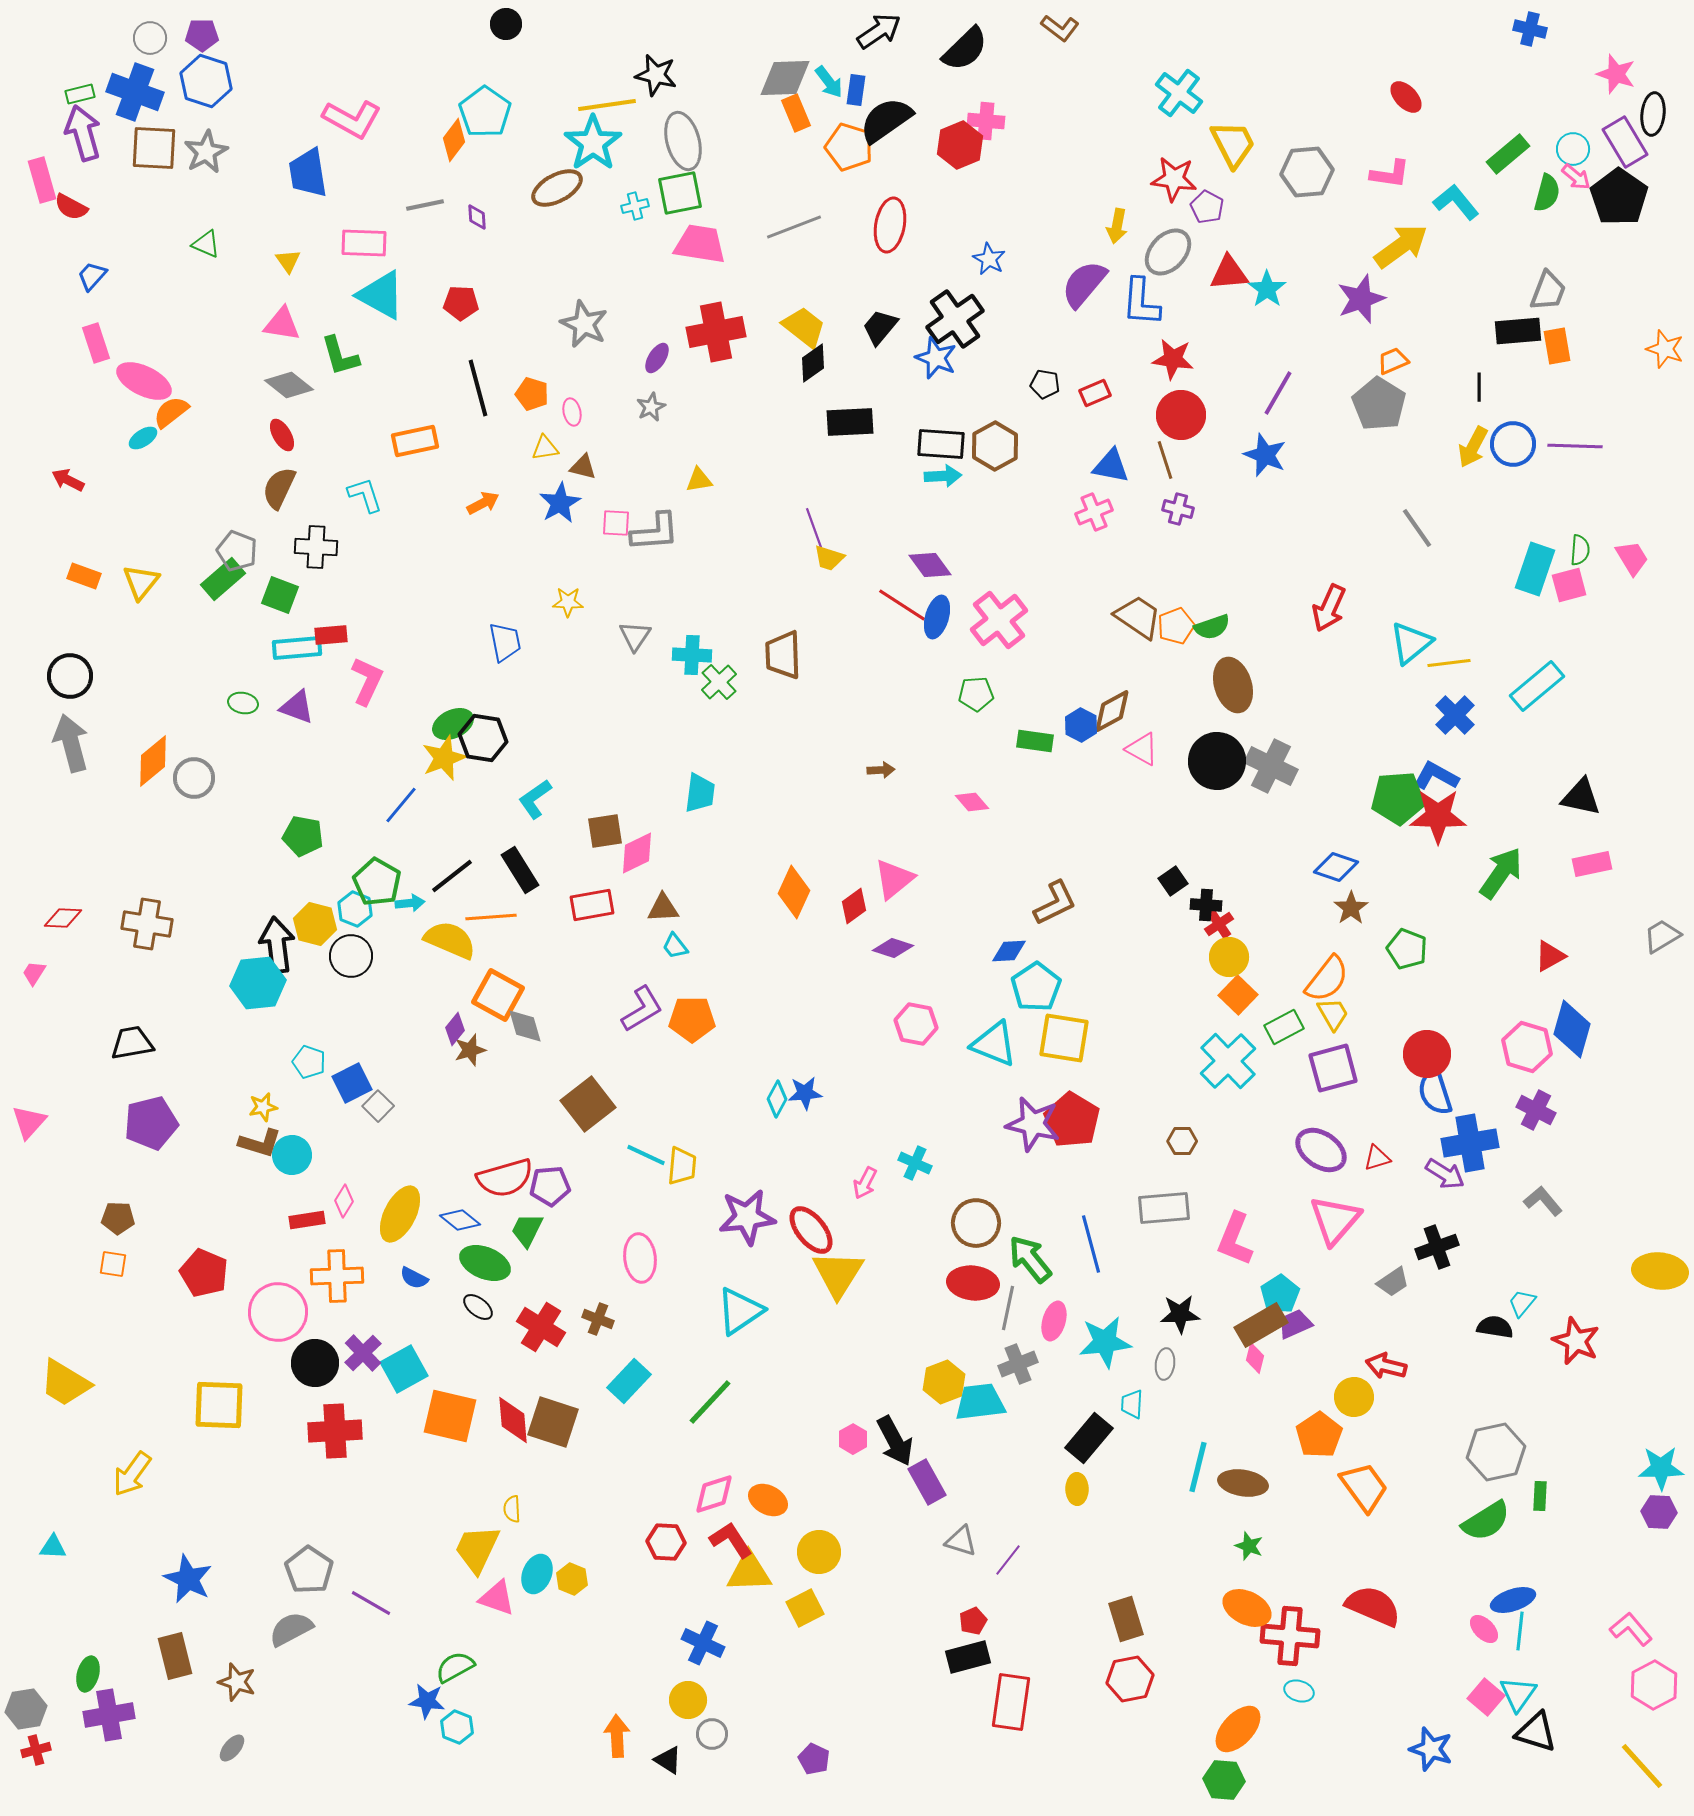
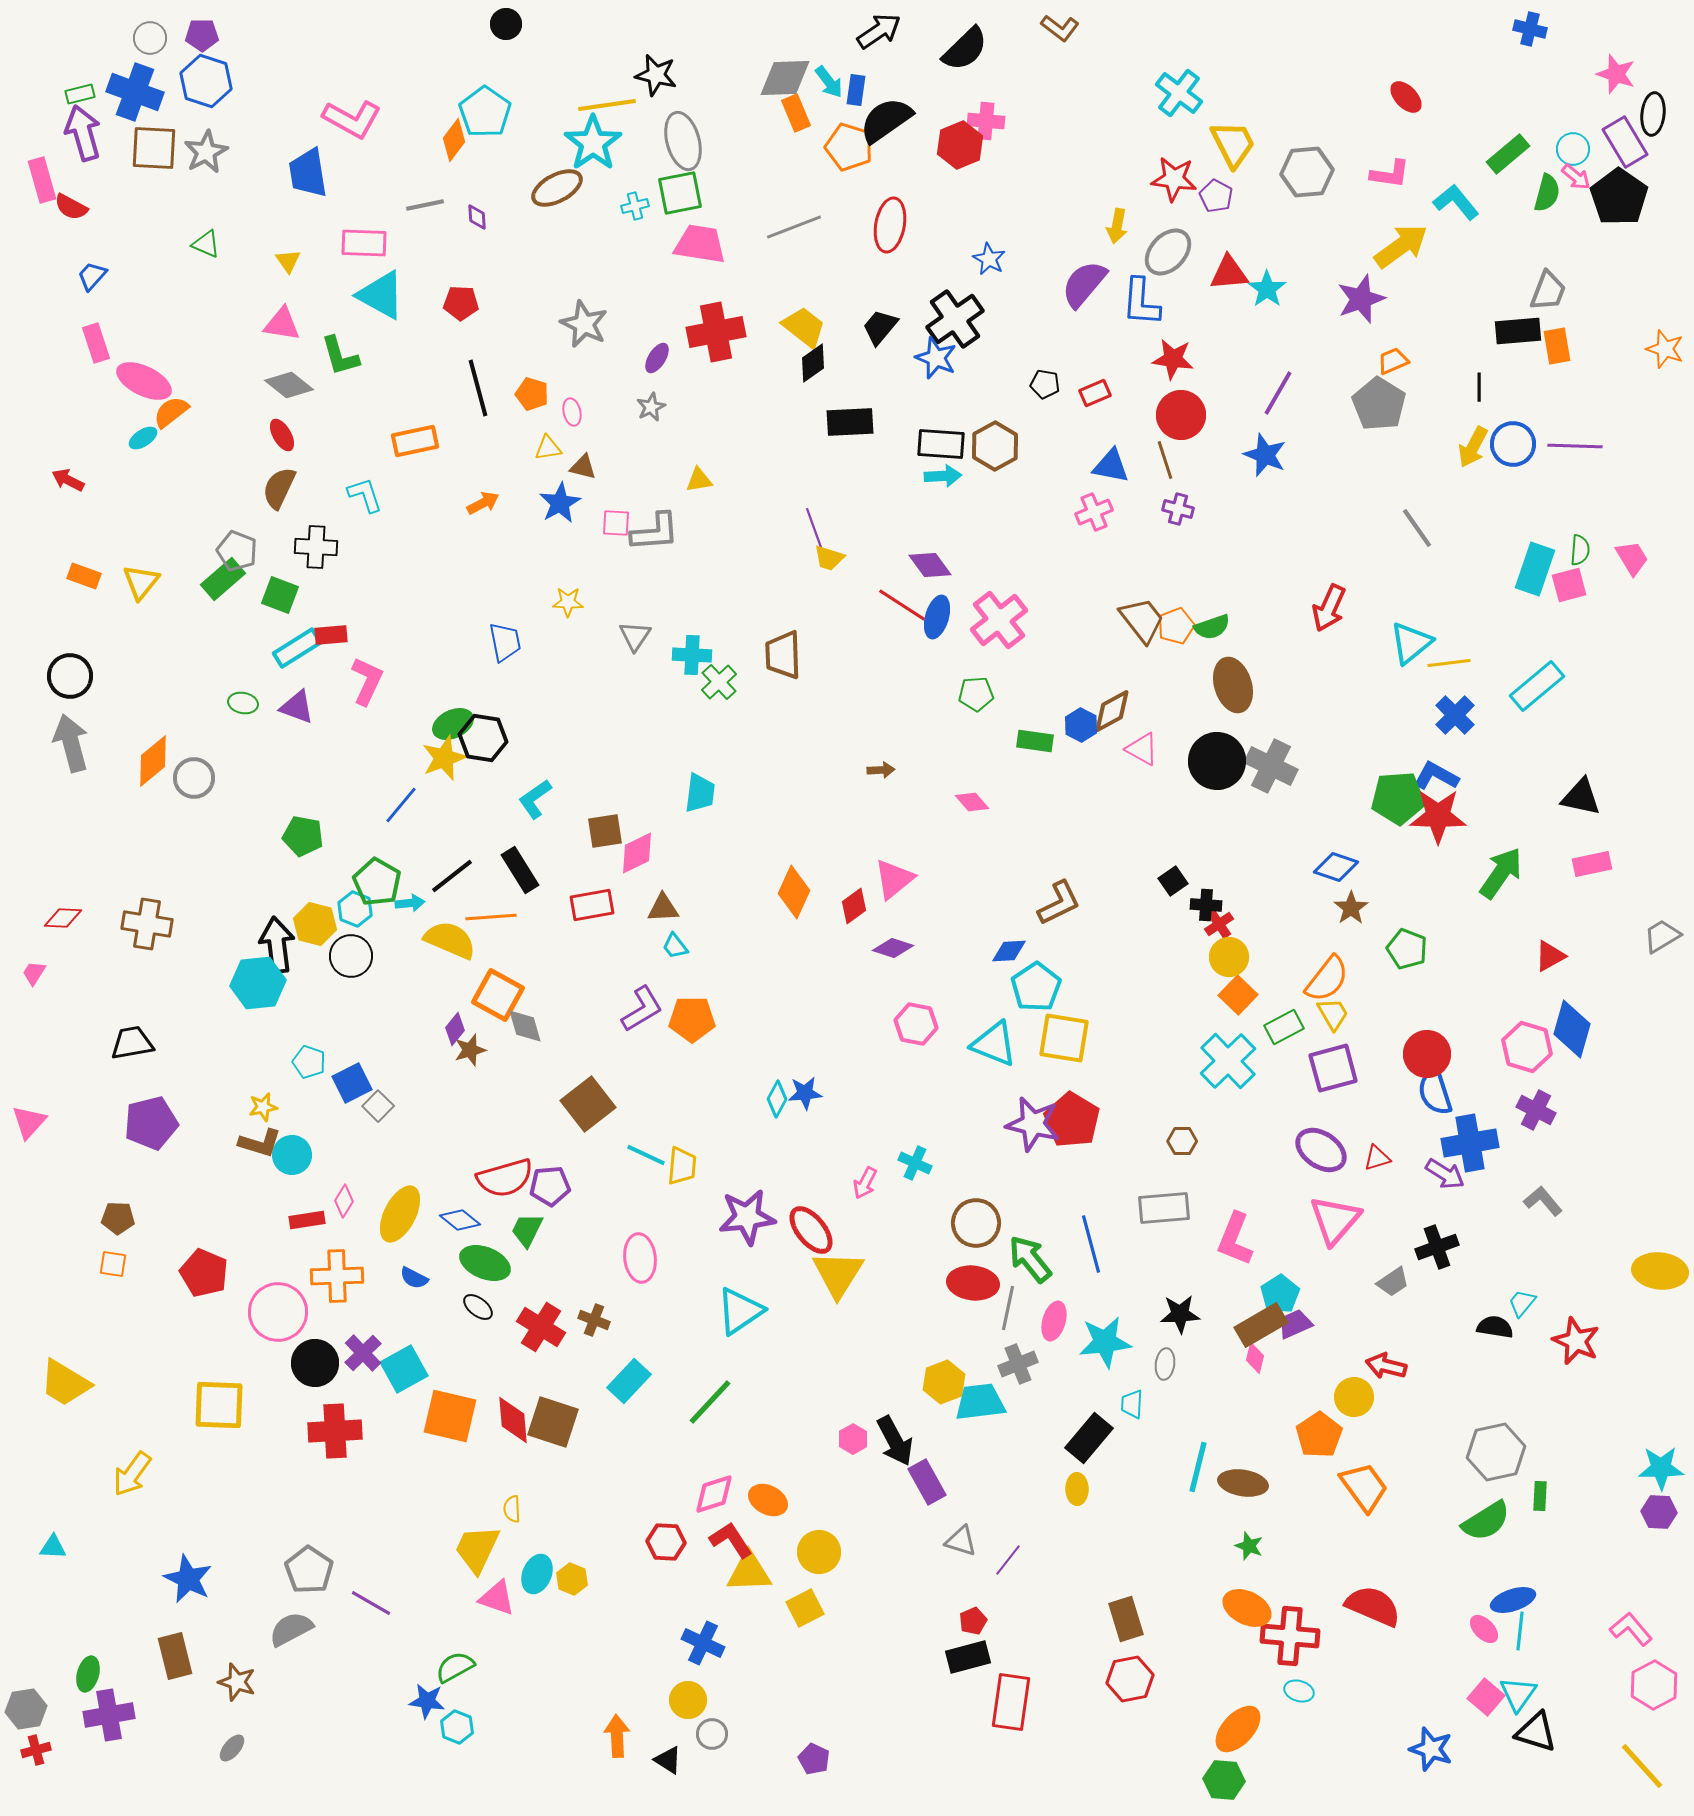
purple pentagon at (1207, 207): moved 9 px right, 11 px up
yellow triangle at (545, 448): moved 3 px right
brown trapezoid at (1138, 617): moved 4 px right, 3 px down; rotated 18 degrees clockwise
cyan rectangle at (297, 648): rotated 27 degrees counterclockwise
brown L-shape at (1055, 903): moved 4 px right
brown cross at (598, 1319): moved 4 px left, 1 px down
